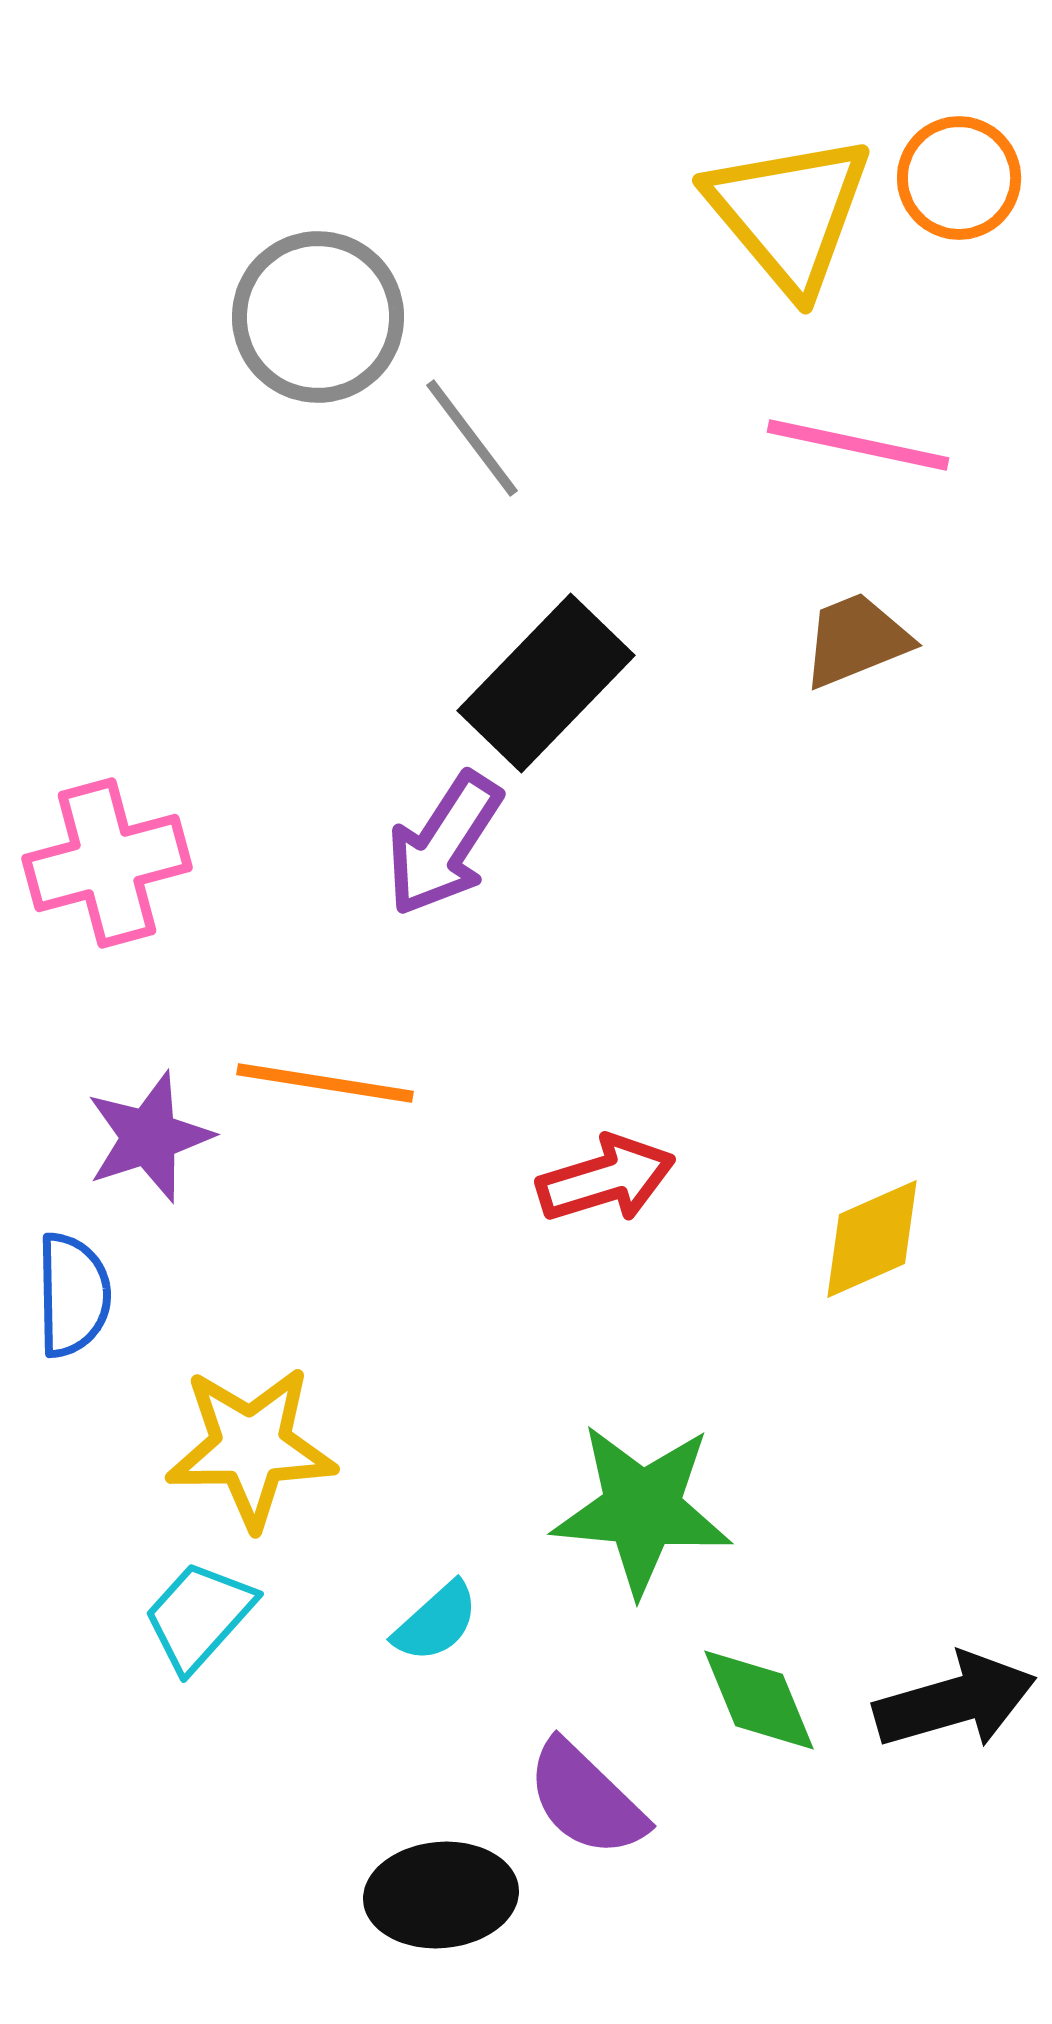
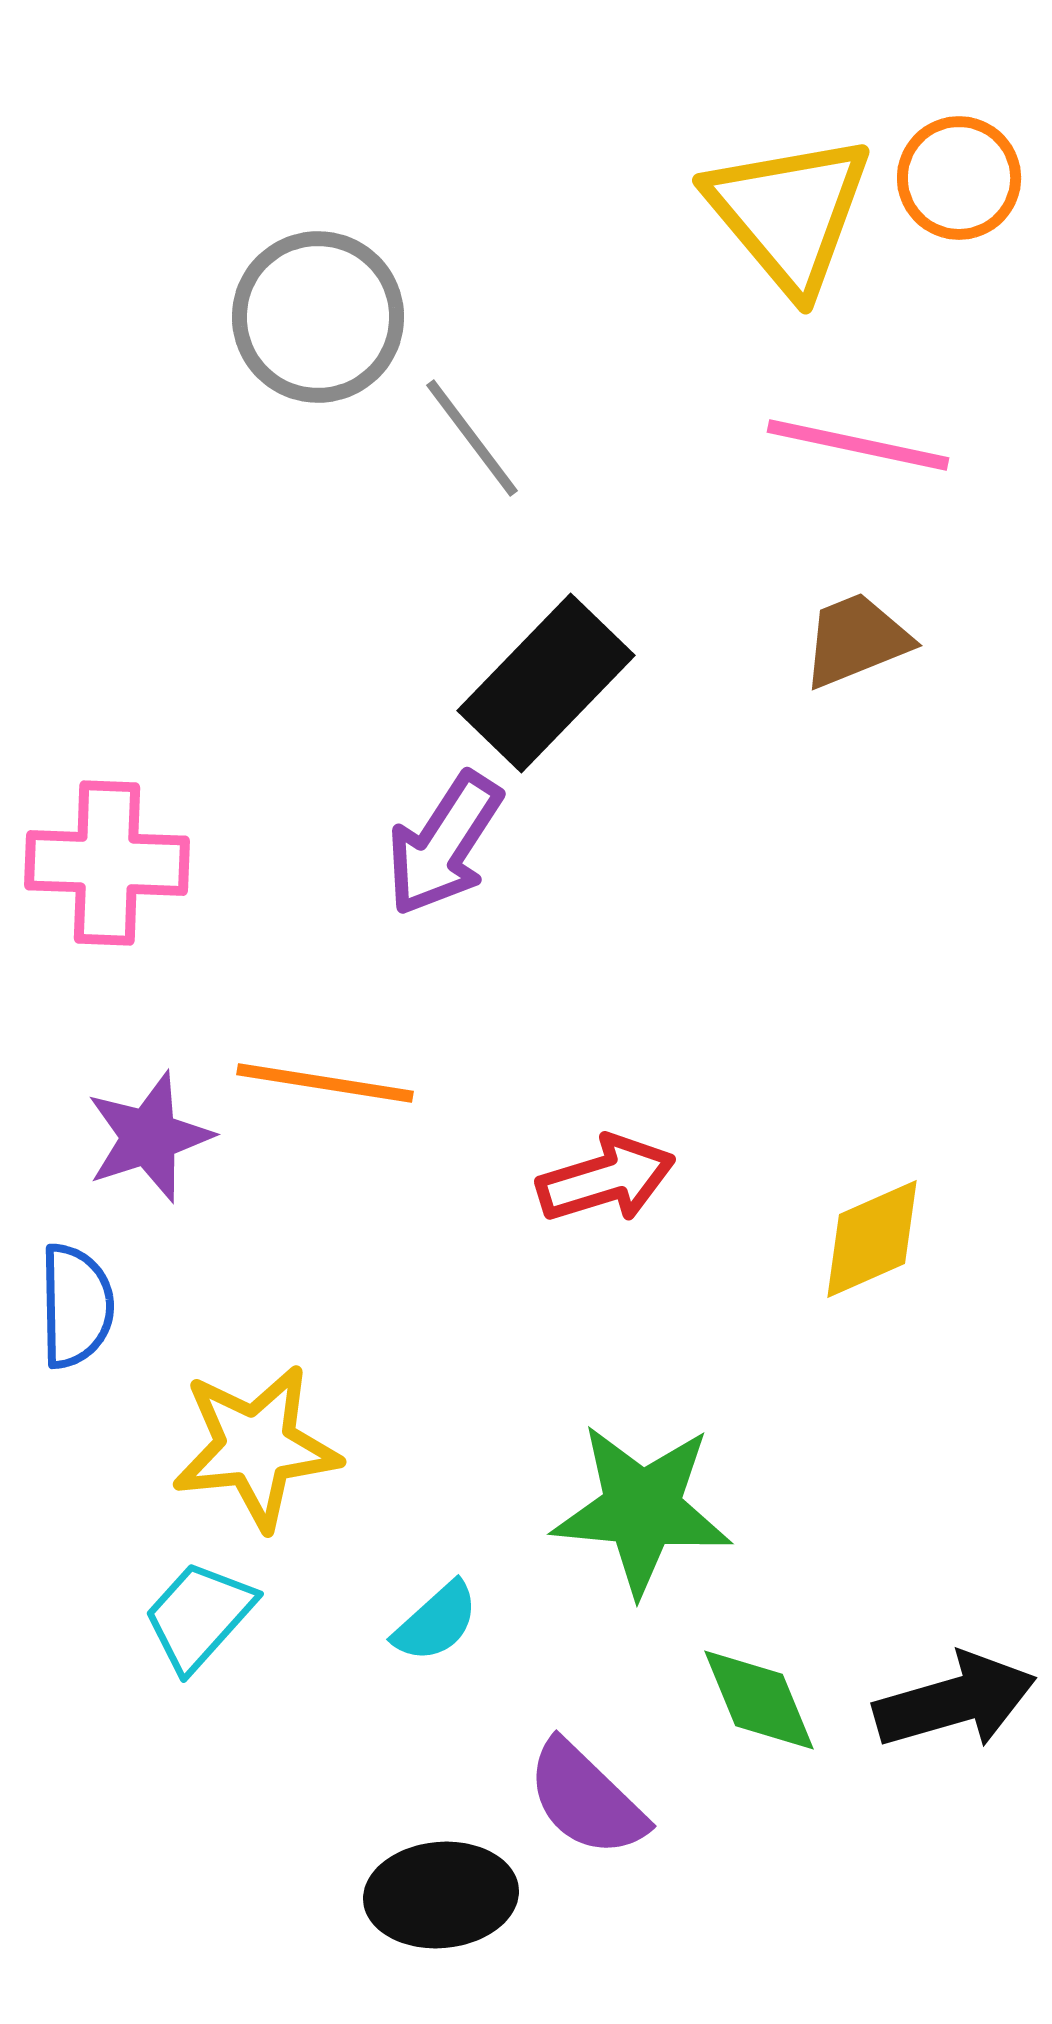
pink cross: rotated 17 degrees clockwise
blue semicircle: moved 3 px right, 11 px down
yellow star: moved 5 px right; rotated 5 degrees counterclockwise
